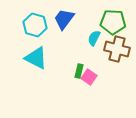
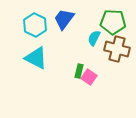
cyan hexagon: rotated 10 degrees clockwise
